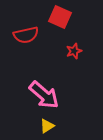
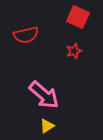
red square: moved 18 px right
